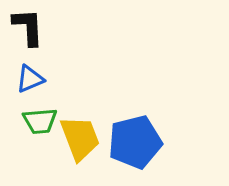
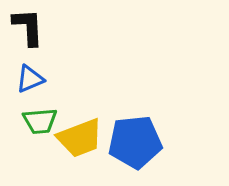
yellow trapezoid: rotated 90 degrees clockwise
blue pentagon: rotated 8 degrees clockwise
